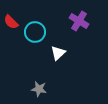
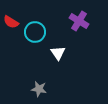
red semicircle: rotated 14 degrees counterclockwise
white triangle: rotated 21 degrees counterclockwise
